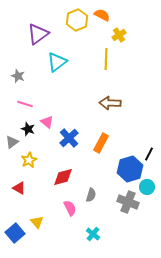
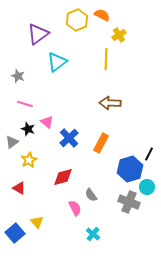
gray semicircle: rotated 128 degrees clockwise
gray cross: moved 1 px right
pink semicircle: moved 5 px right
